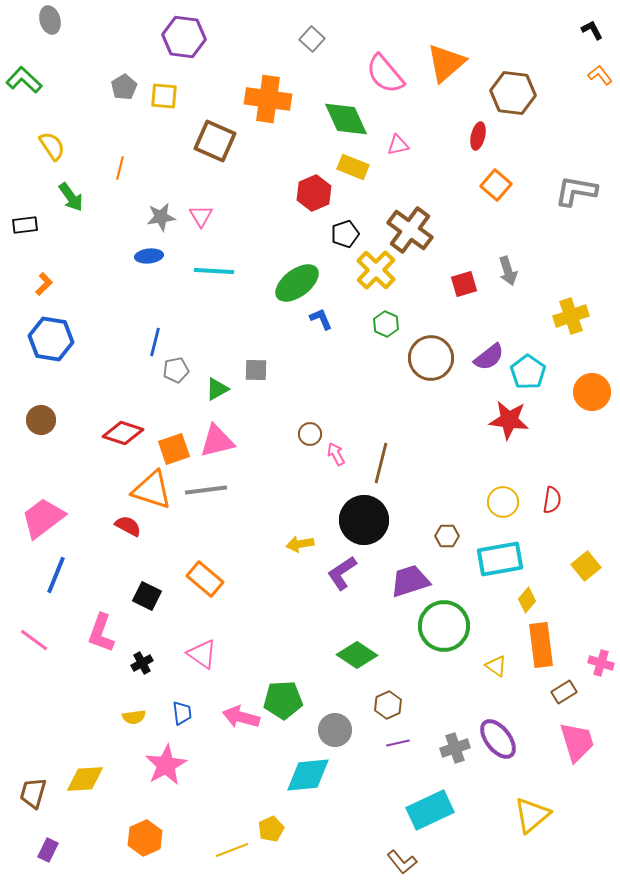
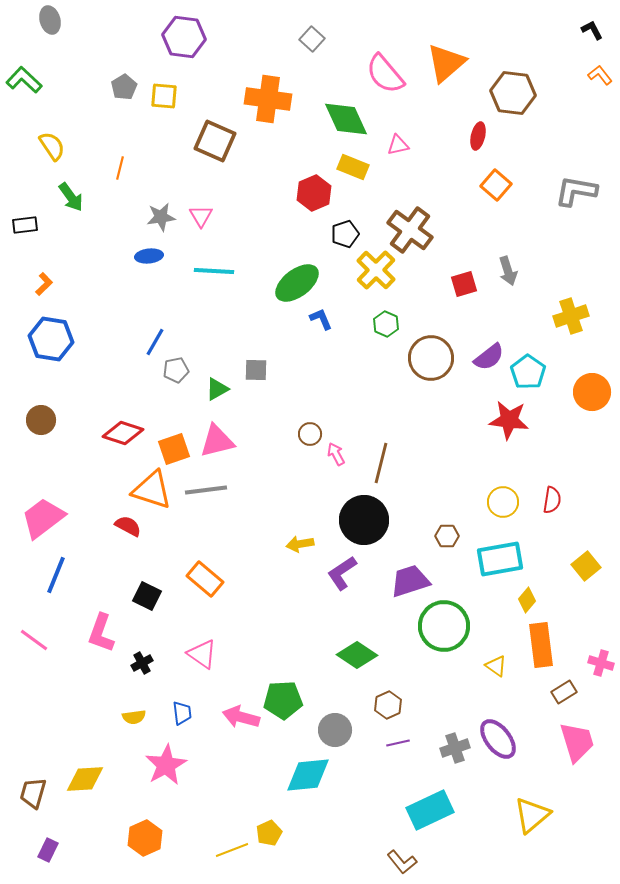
blue line at (155, 342): rotated 16 degrees clockwise
yellow pentagon at (271, 829): moved 2 px left, 4 px down
